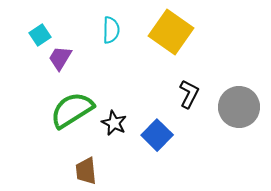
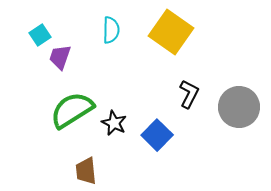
purple trapezoid: moved 1 px up; rotated 12 degrees counterclockwise
